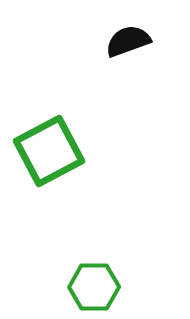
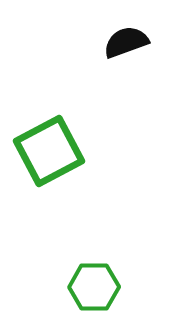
black semicircle: moved 2 px left, 1 px down
